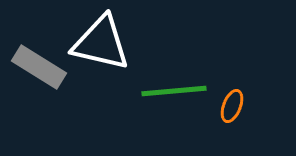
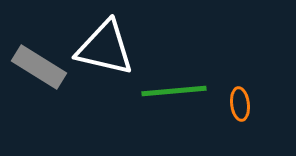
white triangle: moved 4 px right, 5 px down
orange ellipse: moved 8 px right, 2 px up; rotated 28 degrees counterclockwise
